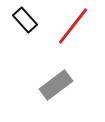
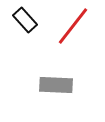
gray rectangle: rotated 40 degrees clockwise
